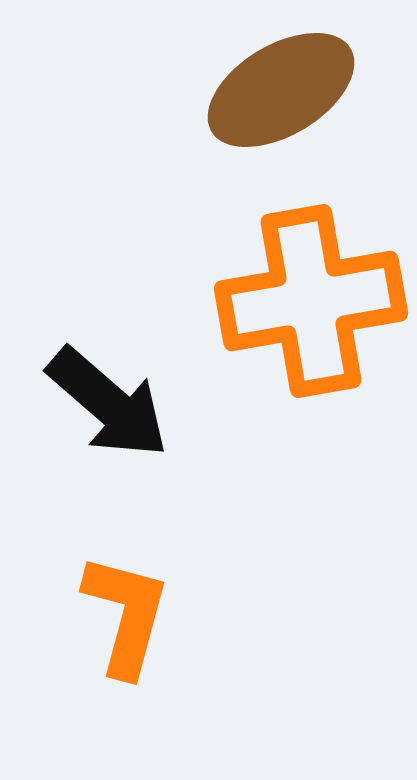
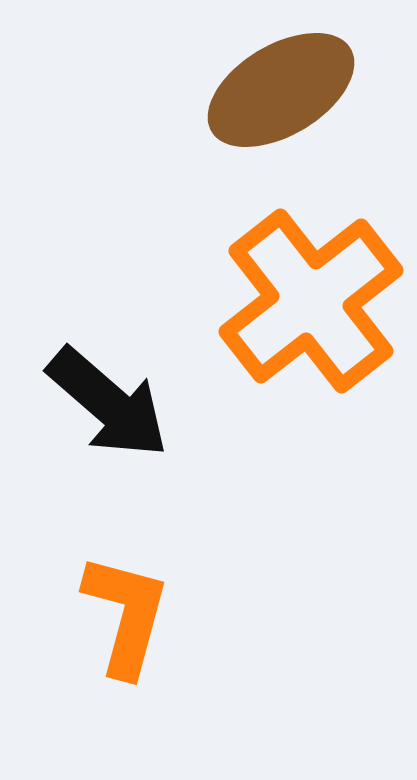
orange cross: rotated 28 degrees counterclockwise
